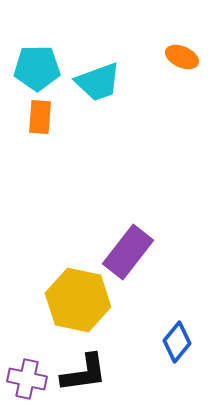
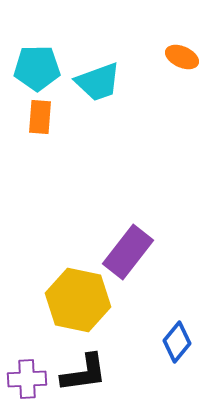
purple cross: rotated 15 degrees counterclockwise
